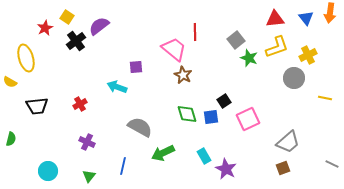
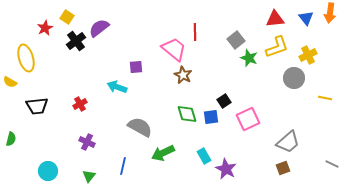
purple semicircle: moved 2 px down
